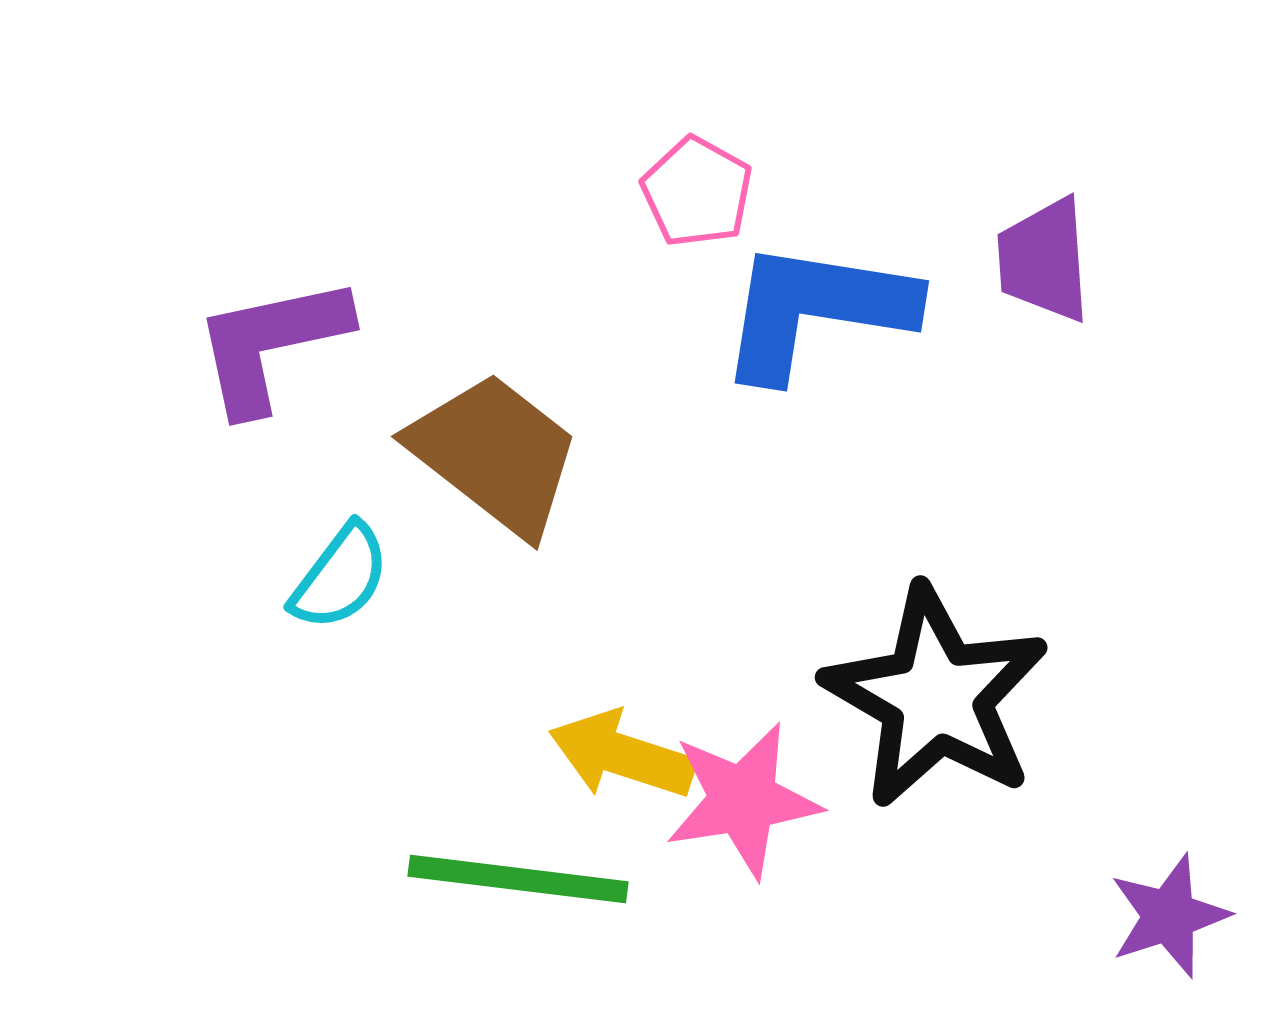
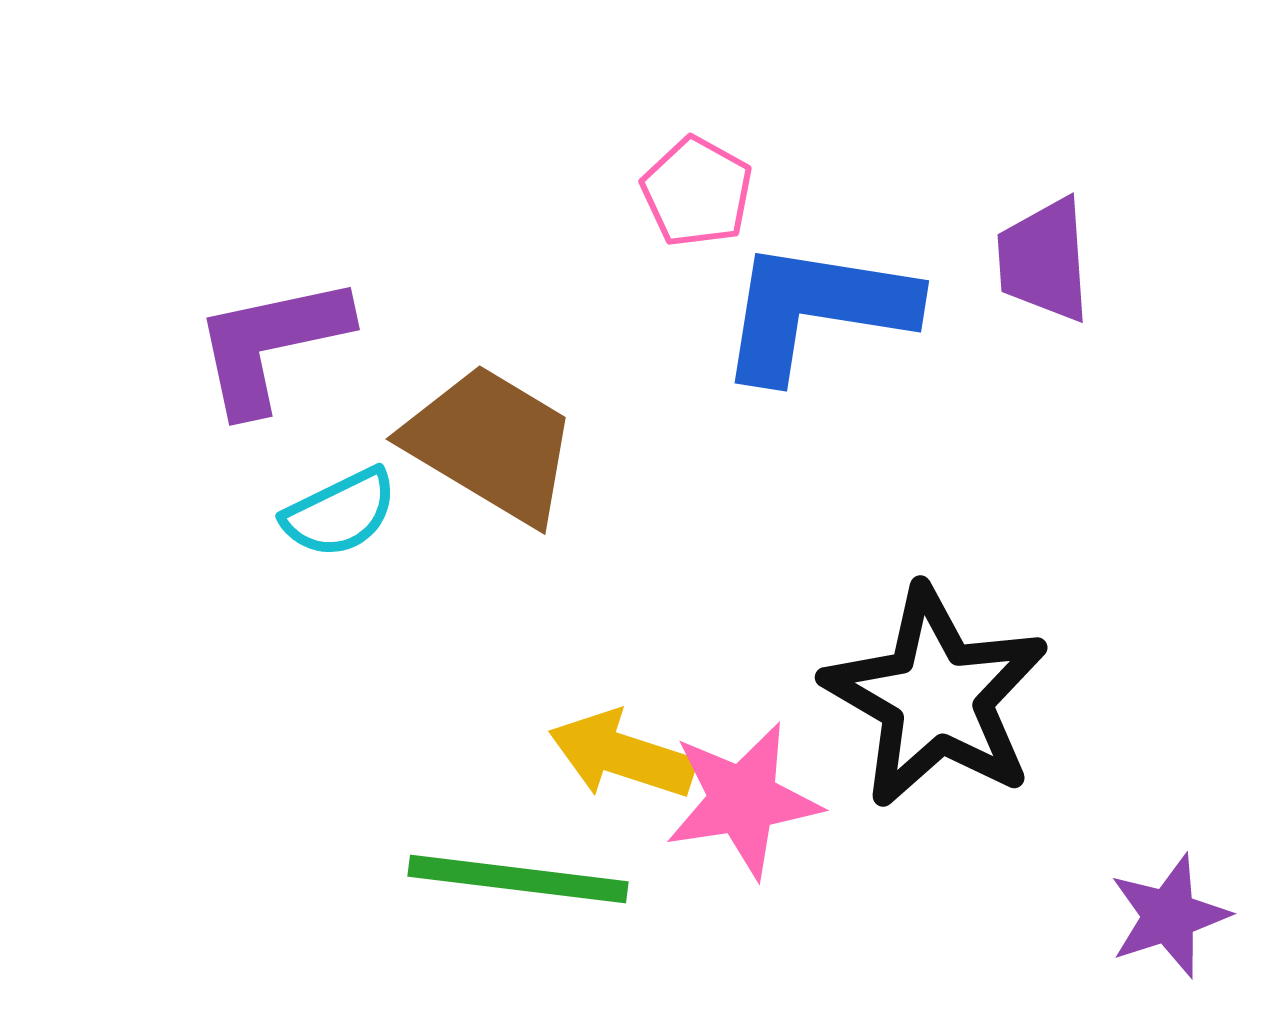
brown trapezoid: moved 4 px left, 10 px up; rotated 7 degrees counterclockwise
cyan semicircle: moved 64 px up; rotated 27 degrees clockwise
